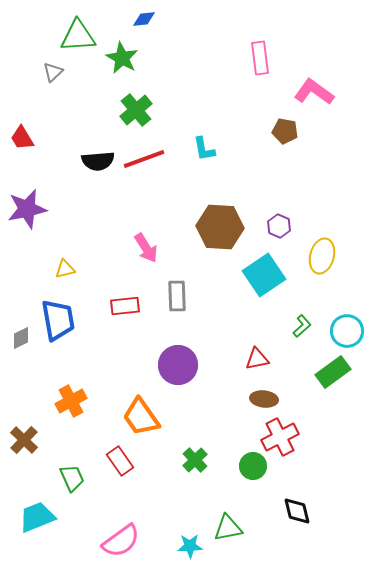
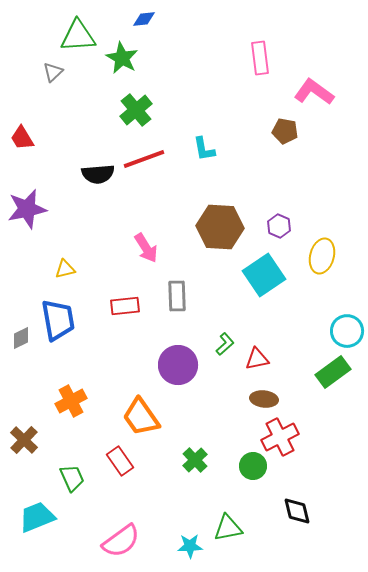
black semicircle at (98, 161): moved 13 px down
green L-shape at (302, 326): moved 77 px left, 18 px down
